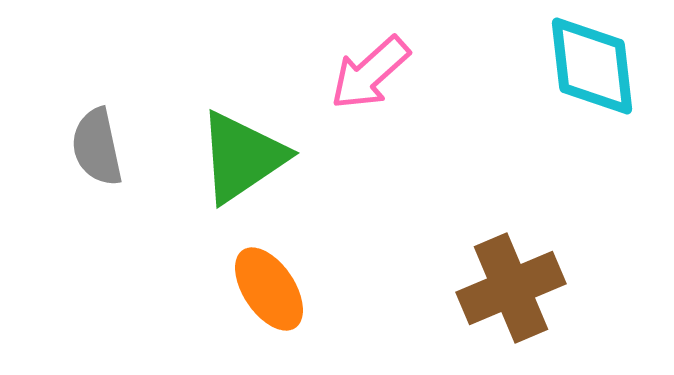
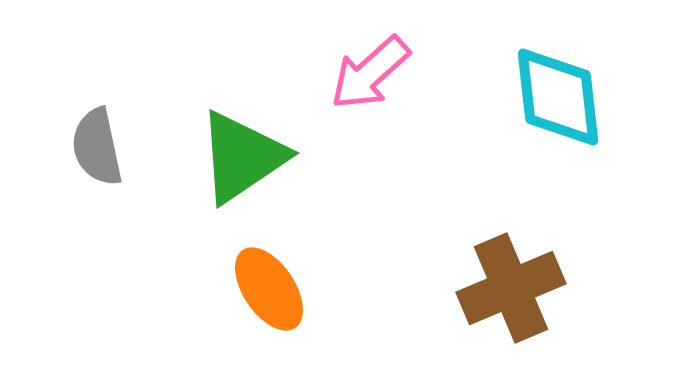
cyan diamond: moved 34 px left, 31 px down
